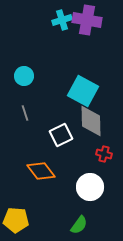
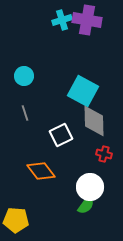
gray diamond: moved 3 px right
green semicircle: moved 7 px right, 20 px up
